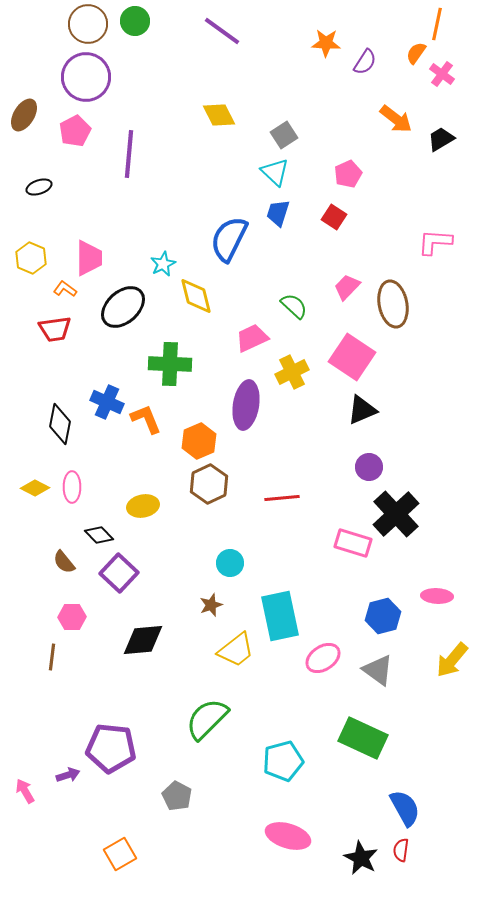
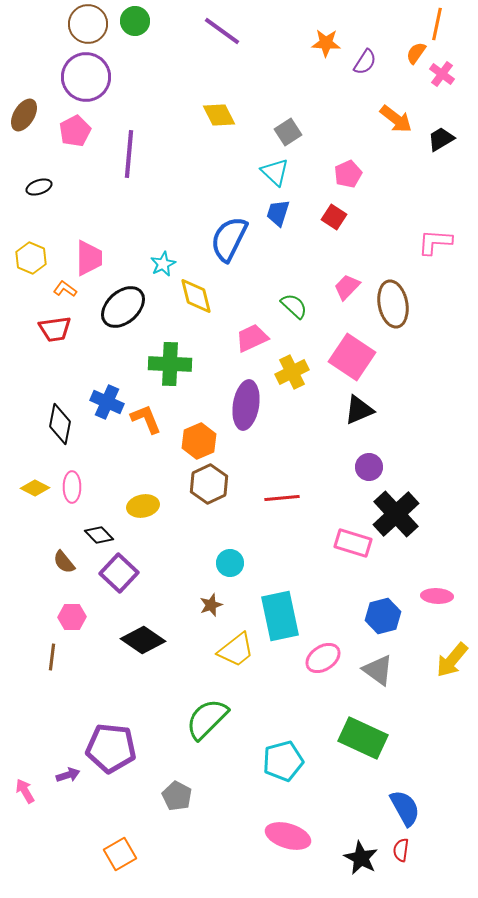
gray square at (284, 135): moved 4 px right, 3 px up
black triangle at (362, 410): moved 3 px left
black diamond at (143, 640): rotated 39 degrees clockwise
